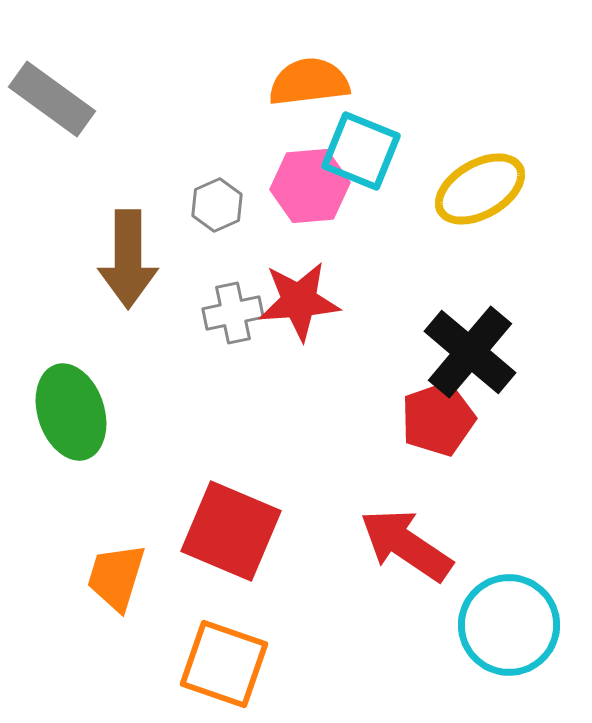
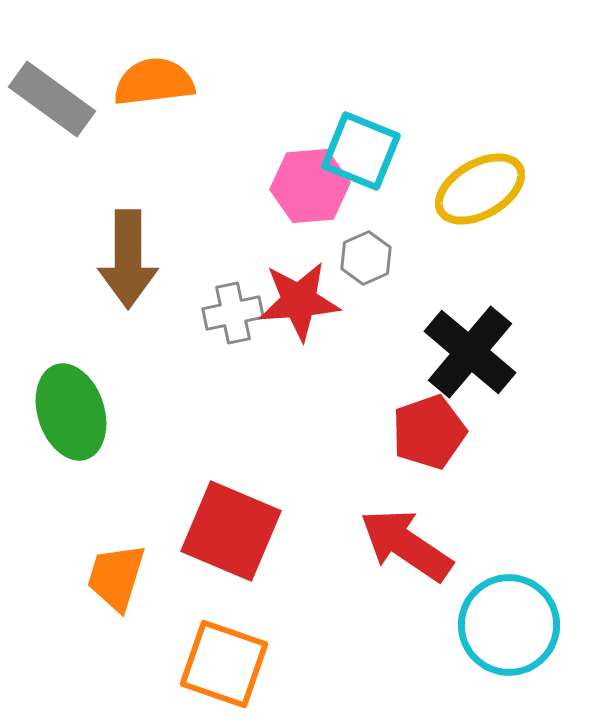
orange semicircle: moved 155 px left
gray hexagon: moved 149 px right, 53 px down
red pentagon: moved 9 px left, 13 px down
